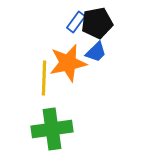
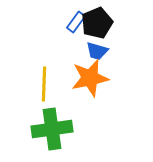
black pentagon: rotated 12 degrees counterclockwise
blue trapezoid: moved 1 px right, 1 px up; rotated 60 degrees clockwise
orange star: moved 22 px right, 15 px down
yellow line: moved 6 px down
